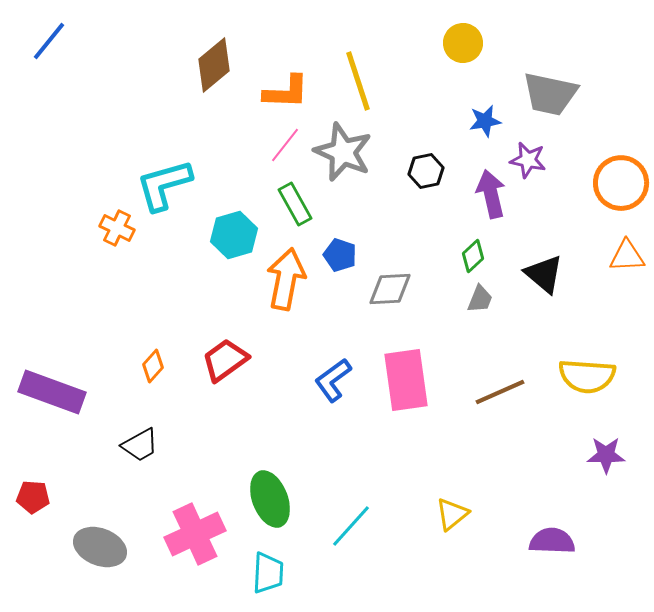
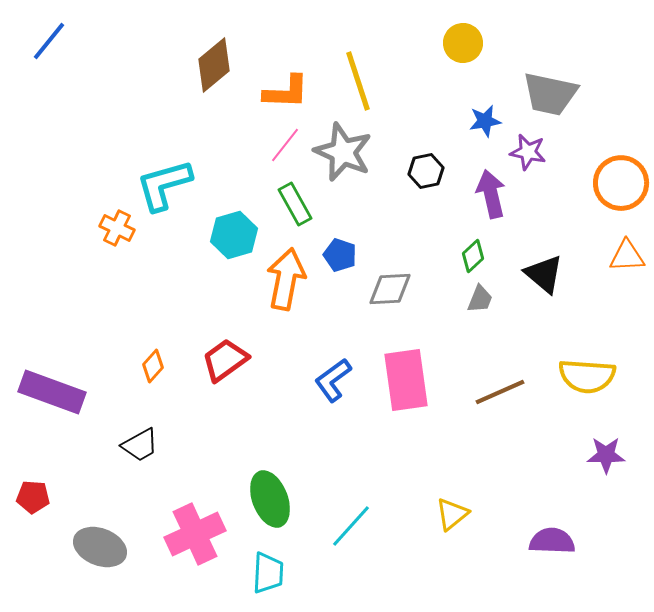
purple star at (528, 160): moved 8 px up
